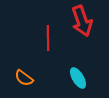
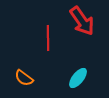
red arrow: rotated 16 degrees counterclockwise
cyan ellipse: rotated 70 degrees clockwise
